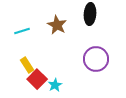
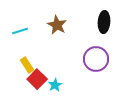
black ellipse: moved 14 px right, 8 px down
cyan line: moved 2 px left
